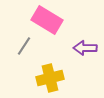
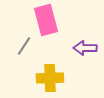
pink rectangle: moved 1 px left; rotated 44 degrees clockwise
yellow cross: rotated 12 degrees clockwise
